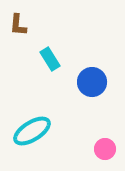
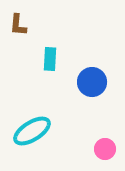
cyan rectangle: rotated 35 degrees clockwise
